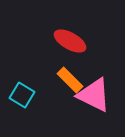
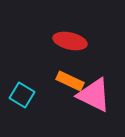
red ellipse: rotated 16 degrees counterclockwise
orange rectangle: moved 1 px down; rotated 20 degrees counterclockwise
